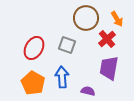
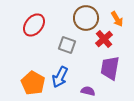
red cross: moved 3 px left
red ellipse: moved 23 px up; rotated 10 degrees clockwise
purple trapezoid: moved 1 px right
blue arrow: moved 2 px left; rotated 150 degrees counterclockwise
